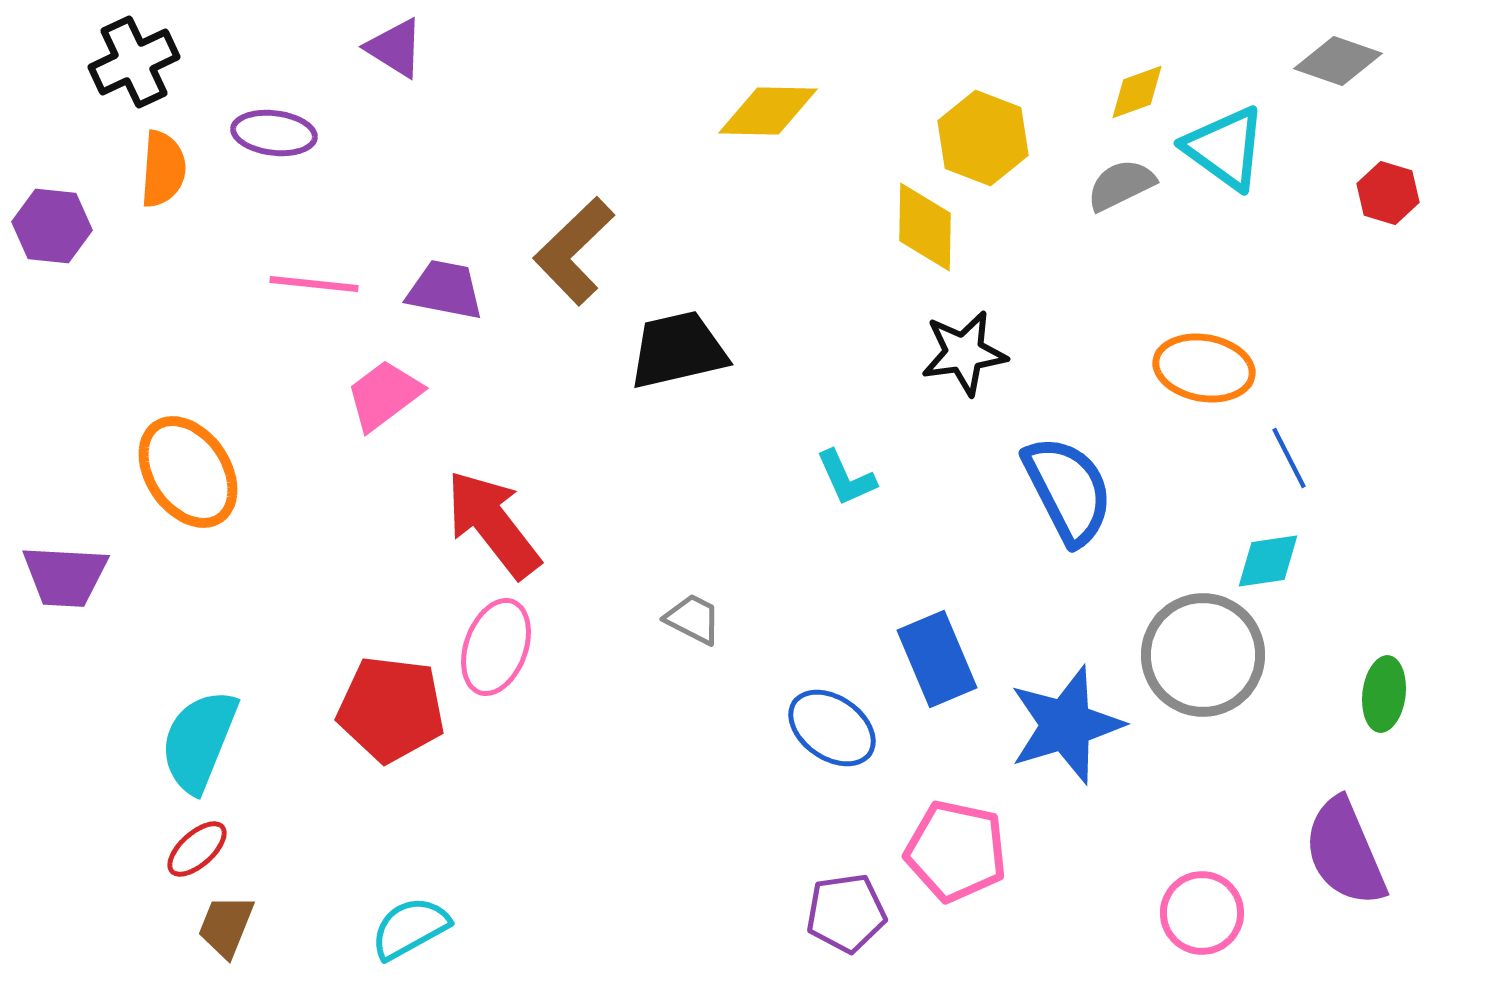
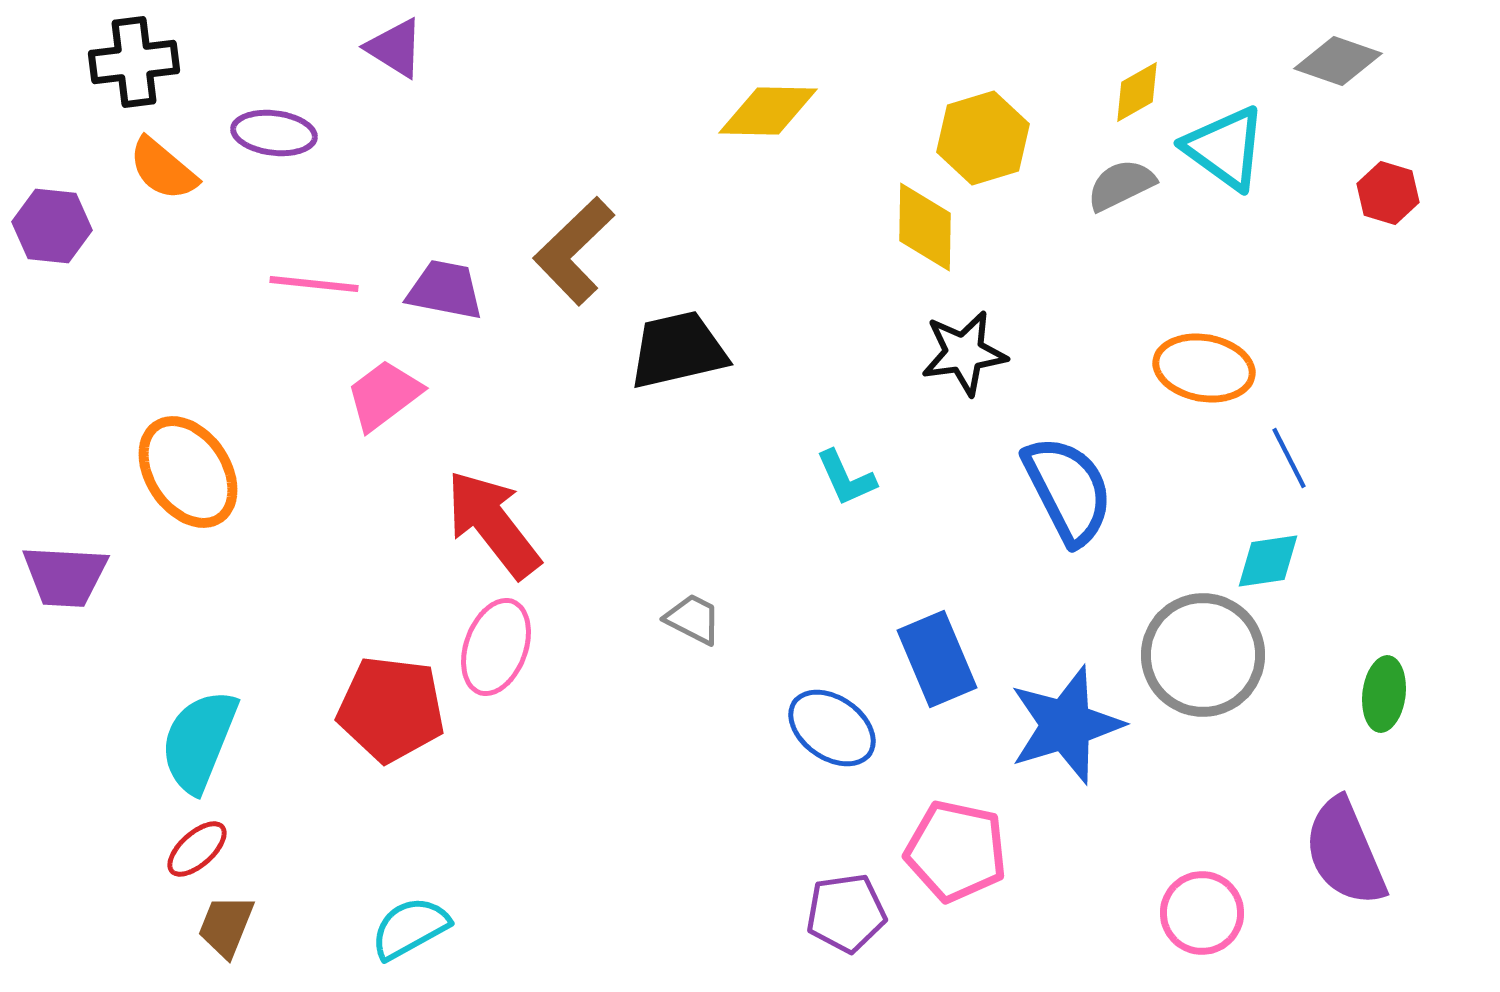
black cross at (134, 62): rotated 18 degrees clockwise
yellow diamond at (1137, 92): rotated 10 degrees counterclockwise
yellow hexagon at (983, 138): rotated 22 degrees clockwise
orange semicircle at (163, 169): rotated 126 degrees clockwise
